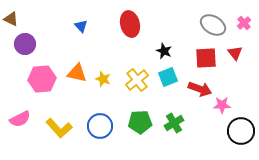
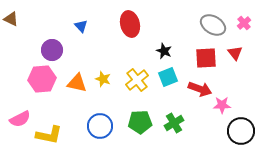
purple circle: moved 27 px right, 6 px down
orange triangle: moved 10 px down
yellow L-shape: moved 10 px left, 7 px down; rotated 36 degrees counterclockwise
